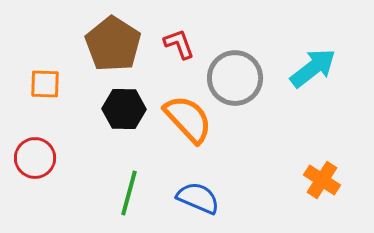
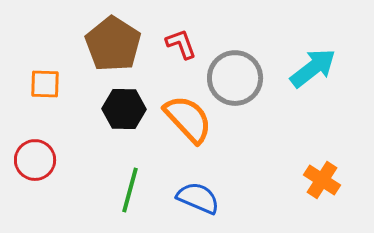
red L-shape: moved 2 px right
red circle: moved 2 px down
green line: moved 1 px right, 3 px up
